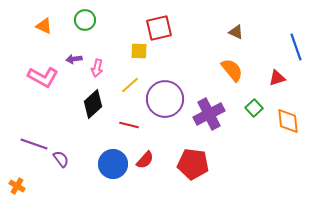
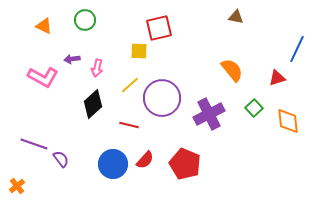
brown triangle: moved 15 px up; rotated 14 degrees counterclockwise
blue line: moved 1 px right, 2 px down; rotated 44 degrees clockwise
purple arrow: moved 2 px left
purple circle: moved 3 px left, 1 px up
red pentagon: moved 8 px left; rotated 16 degrees clockwise
orange cross: rotated 21 degrees clockwise
